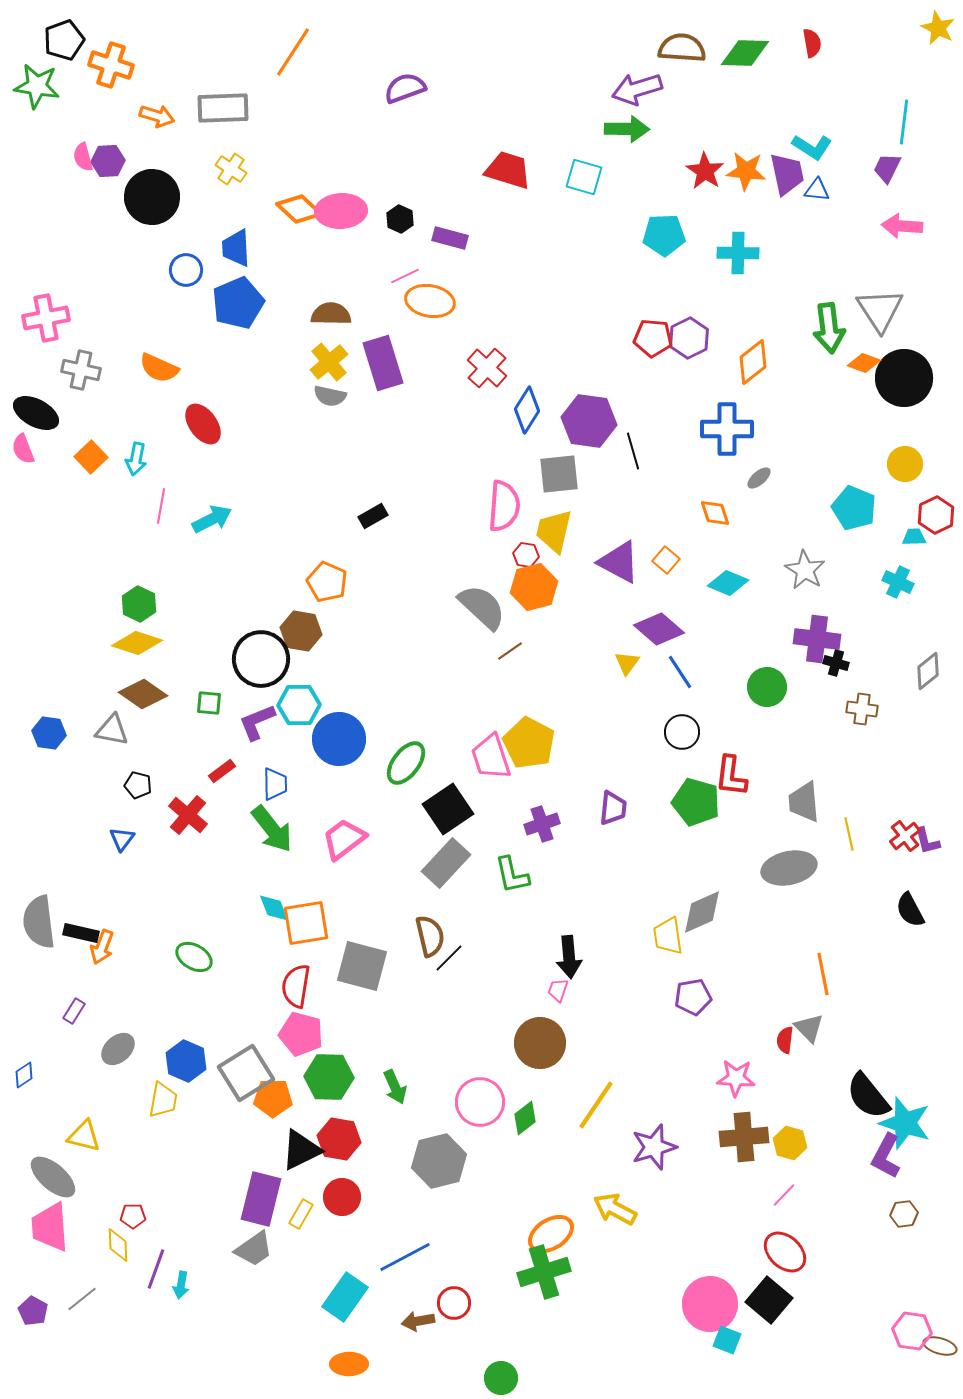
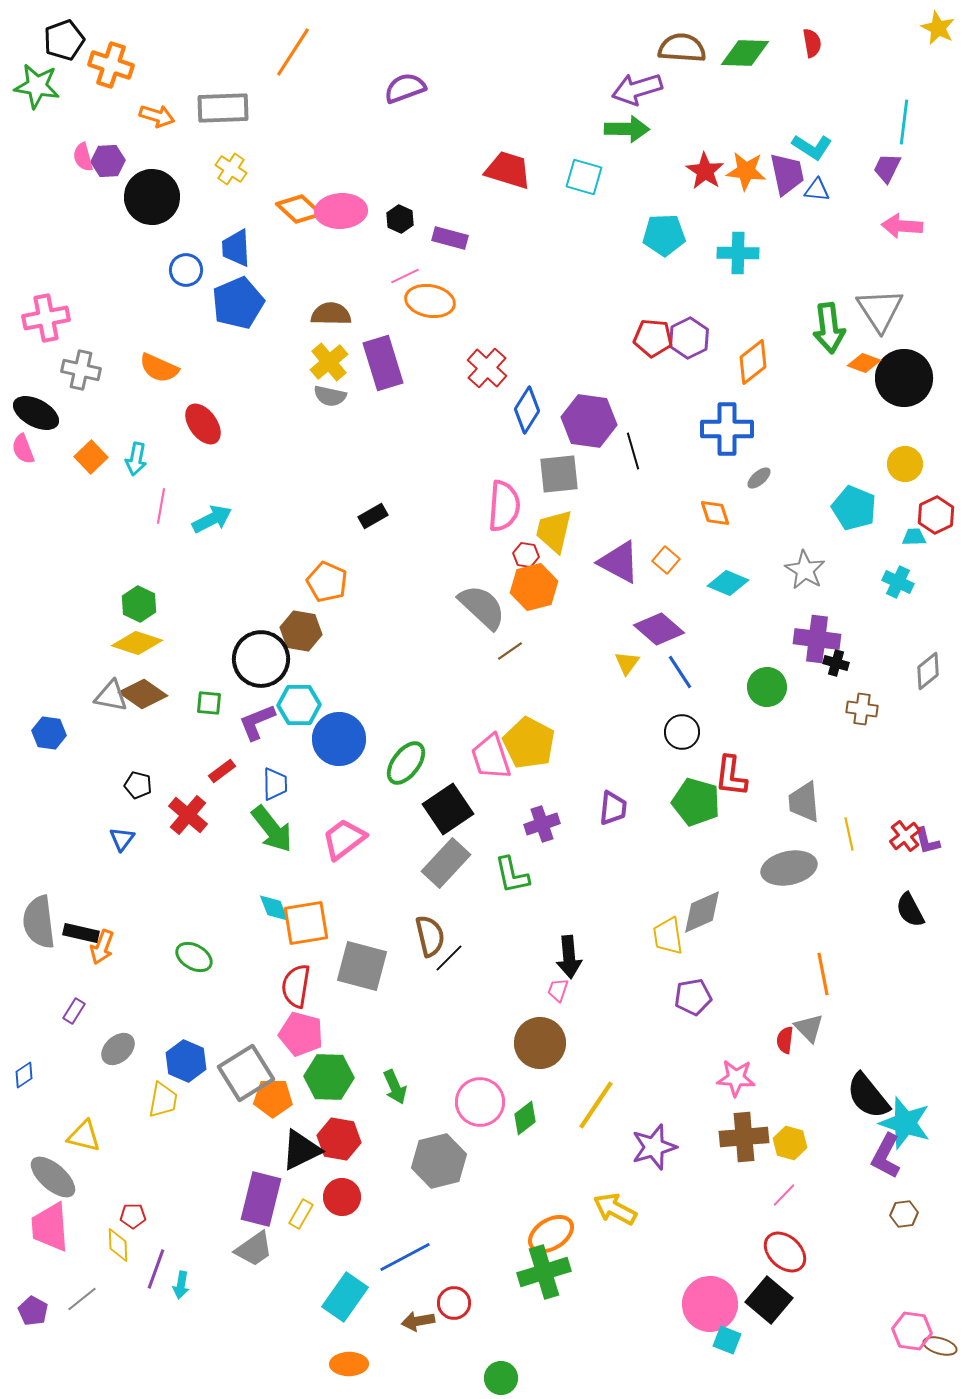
gray triangle at (112, 730): moved 1 px left, 34 px up
